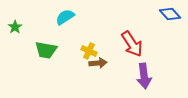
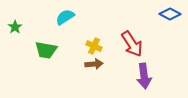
blue diamond: rotated 20 degrees counterclockwise
yellow cross: moved 5 px right, 5 px up
brown arrow: moved 4 px left, 1 px down
